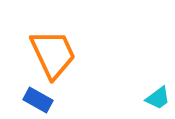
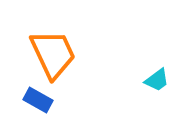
cyan trapezoid: moved 1 px left, 18 px up
